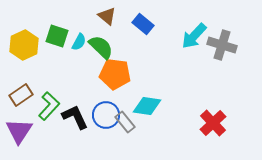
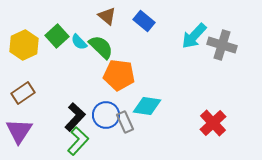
blue rectangle: moved 1 px right, 3 px up
green square: rotated 30 degrees clockwise
cyan semicircle: rotated 108 degrees clockwise
orange pentagon: moved 4 px right, 1 px down
brown rectangle: moved 2 px right, 2 px up
green L-shape: moved 29 px right, 35 px down
black L-shape: rotated 68 degrees clockwise
gray rectangle: rotated 15 degrees clockwise
